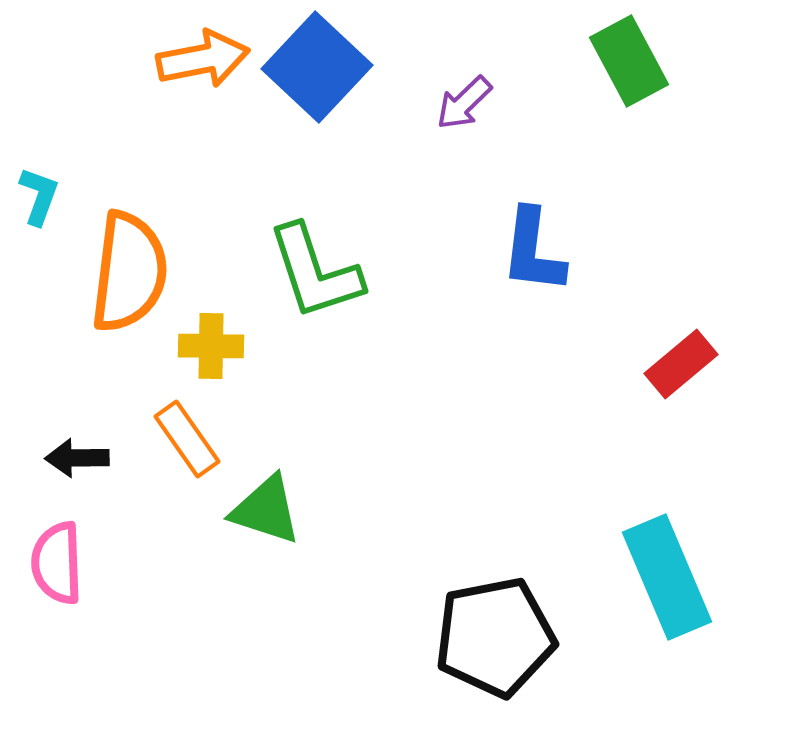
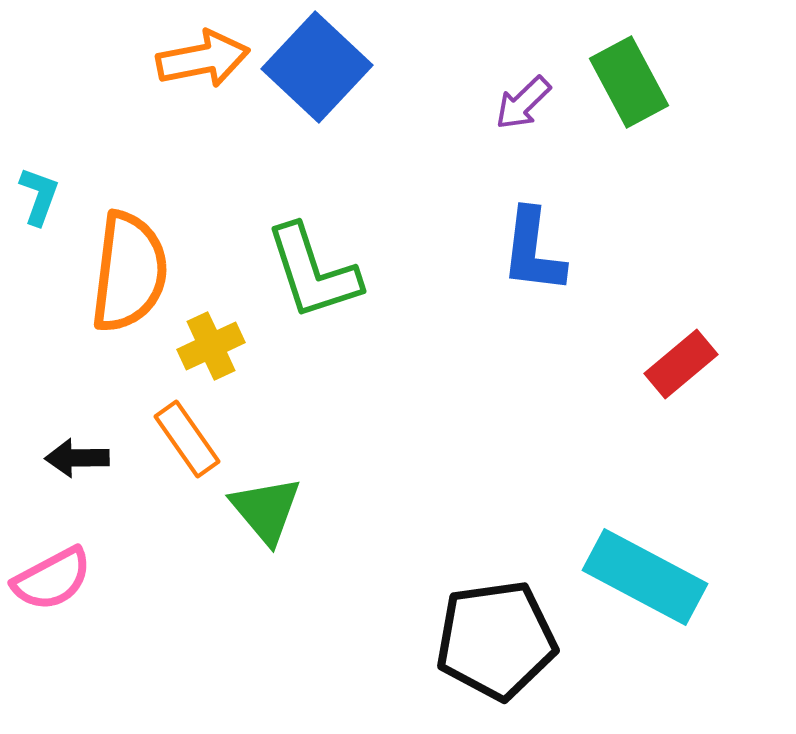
green rectangle: moved 21 px down
purple arrow: moved 59 px right
green L-shape: moved 2 px left
yellow cross: rotated 26 degrees counterclockwise
green triangle: rotated 32 degrees clockwise
pink semicircle: moved 5 px left, 16 px down; rotated 116 degrees counterclockwise
cyan rectangle: moved 22 px left; rotated 39 degrees counterclockwise
black pentagon: moved 1 px right, 3 px down; rotated 3 degrees clockwise
